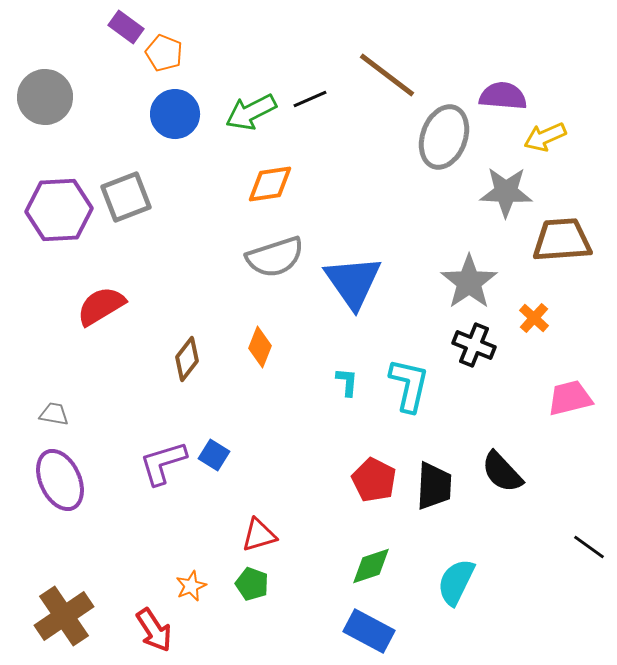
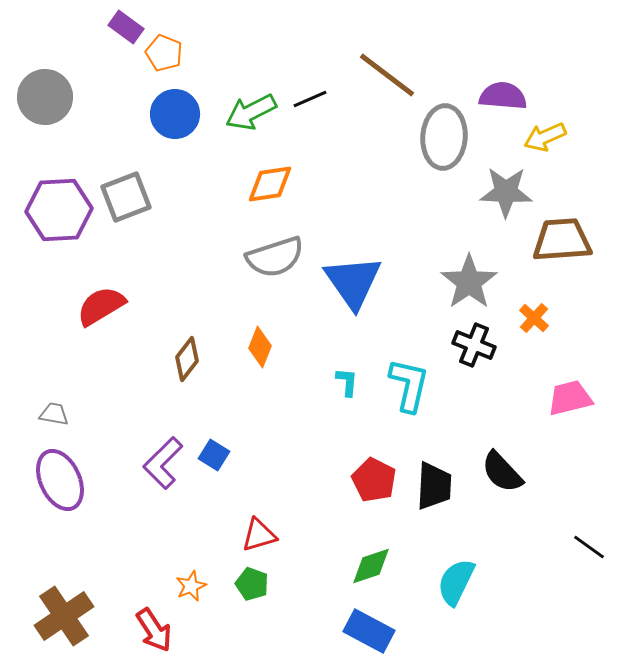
gray ellipse at (444, 137): rotated 16 degrees counterclockwise
purple L-shape at (163, 463): rotated 28 degrees counterclockwise
